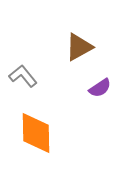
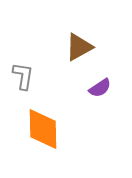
gray L-shape: rotated 48 degrees clockwise
orange diamond: moved 7 px right, 4 px up
